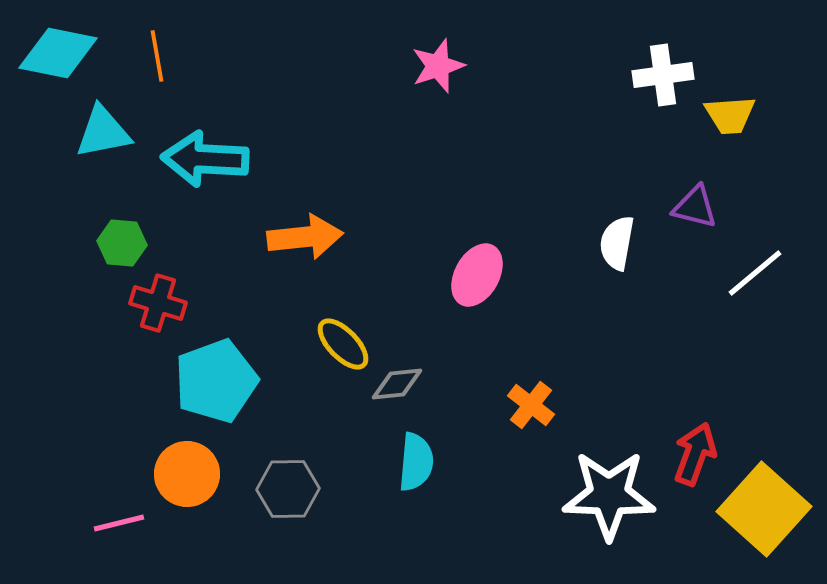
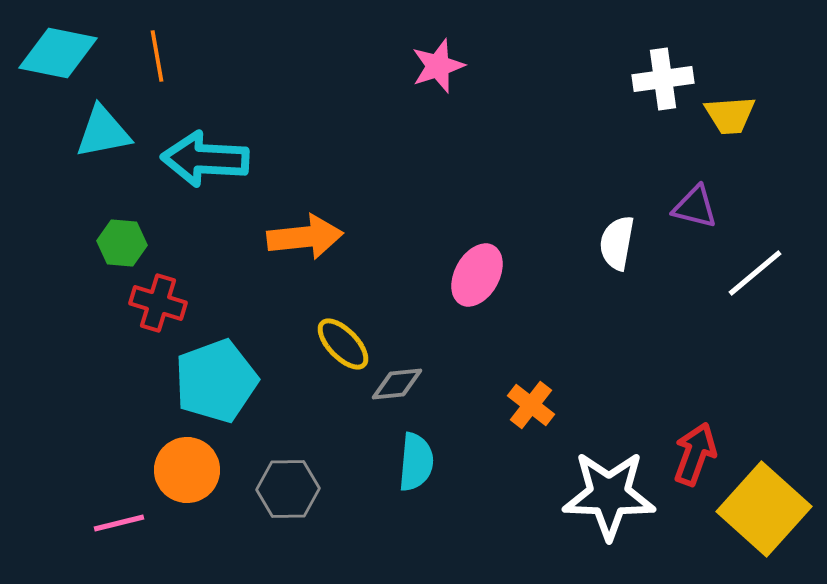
white cross: moved 4 px down
orange circle: moved 4 px up
